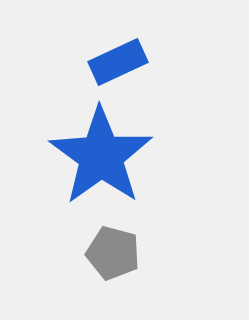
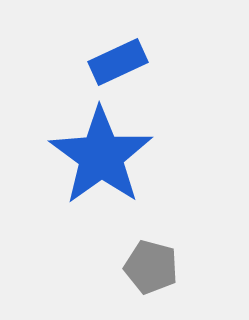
gray pentagon: moved 38 px right, 14 px down
